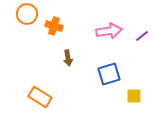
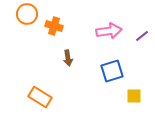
blue square: moved 3 px right, 3 px up
